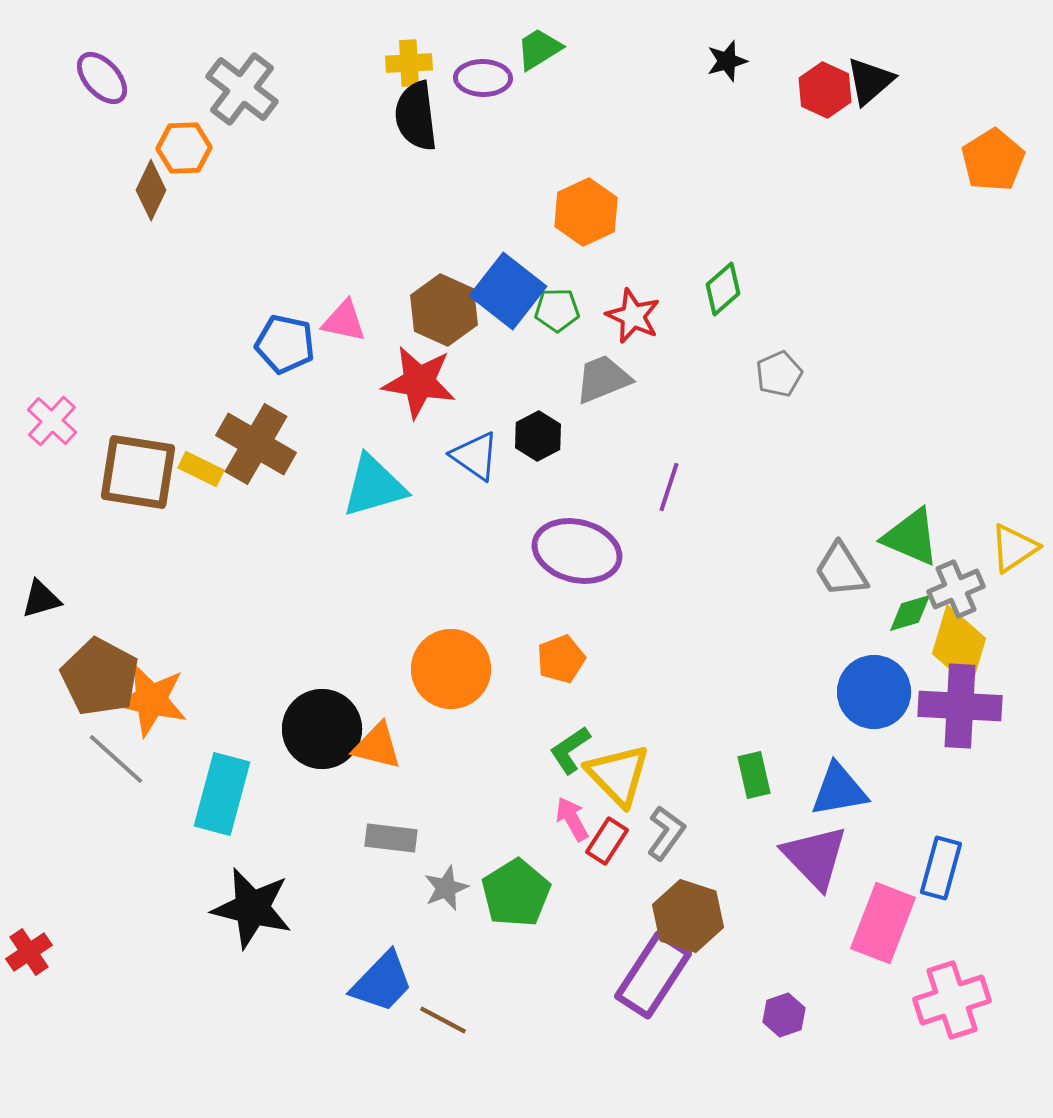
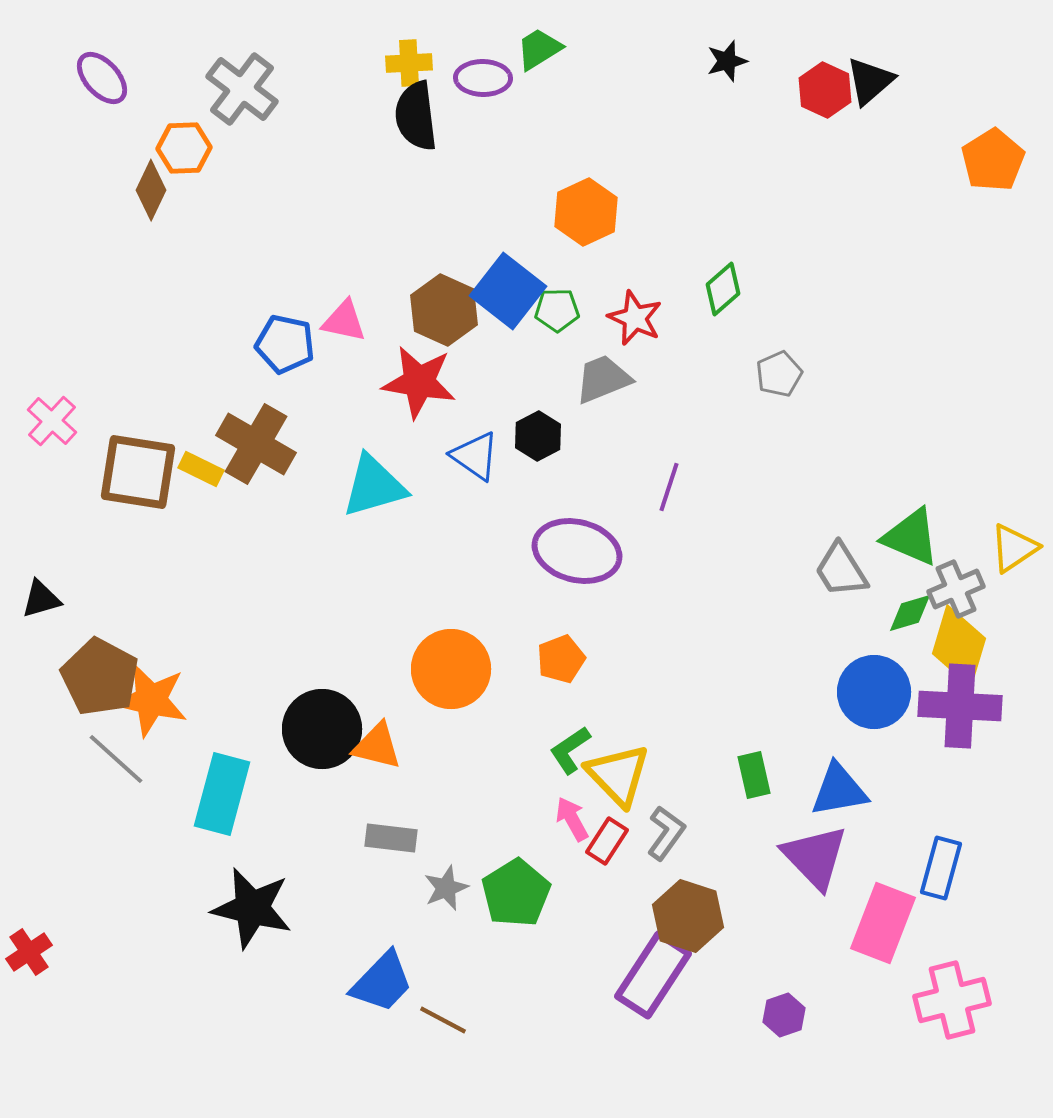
red star at (633, 316): moved 2 px right, 2 px down
pink cross at (952, 1000): rotated 4 degrees clockwise
